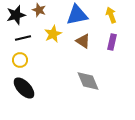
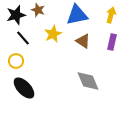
brown star: moved 1 px left
yellow arrow: rotated 35 degrees clockwise
black line: rotated 63 degrees clockwise
yellow circle: moved 4 px left, 1 px down
